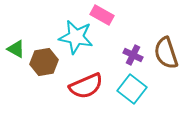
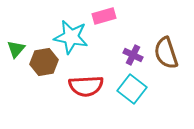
pink rectangle: moved 2 px right, 1 px down; rotated 45 degrees counterclockwise
cyan star: moved 5 px left
green triangle: rotated 42 degrees clockwise
red semicircle: rotated 20 degrees clockwise
